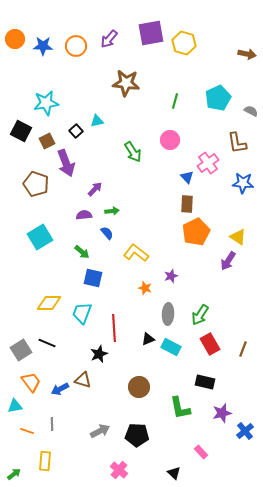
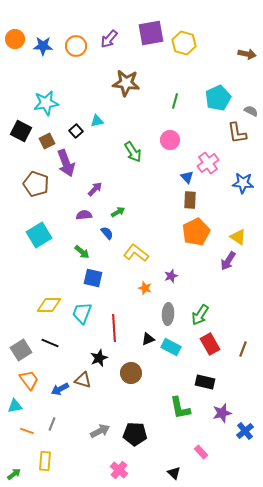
brown L-shape at (237, 143): moved 10 px up
brown rectangle at (187, 204): moved 3 px right, 4 px up
green arrow at (112, 211): moved 6 px right, 1 px down; rotated 24 degrees counterclockwise
cyan square at (40, 237): moved 1 px left, 2 px up
yellow diamond at (49, 303): moved 2 px down
black line at (47, 343): moved 3 px right
black star at (99, 354): moved 4 px down
orange trapezoid at (31, 382): moved 2 px left, 2 px up
brown circle at (139, 387): moved 8 px left, 14 px up
gray line at (52, 424): rotated 24 degrees clockwise
black pentagon at (137, 435): moved 2 px left, 1 px up
